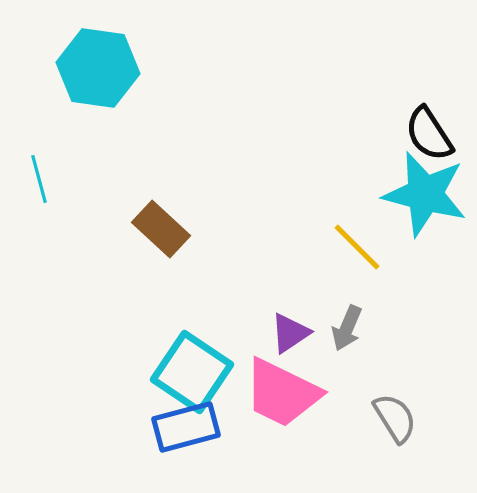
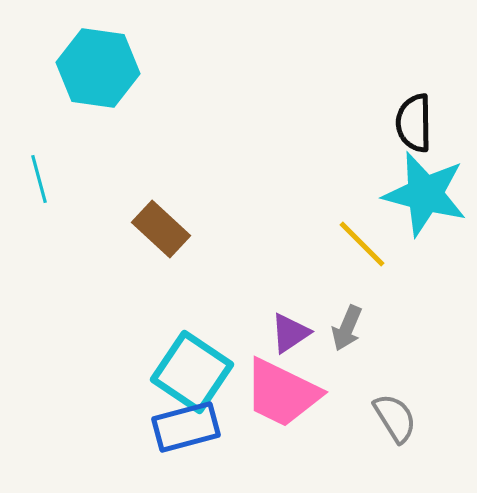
black semicircle: moved 15 px left, 11 px up; rotated 32 degrees clockwise
yellow line: moved 5 px right, 3 px up
